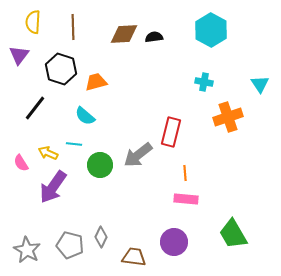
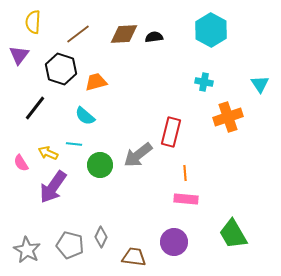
brown line: moved 5 px right, 7 px down; rotated 55 degrees clockwise
